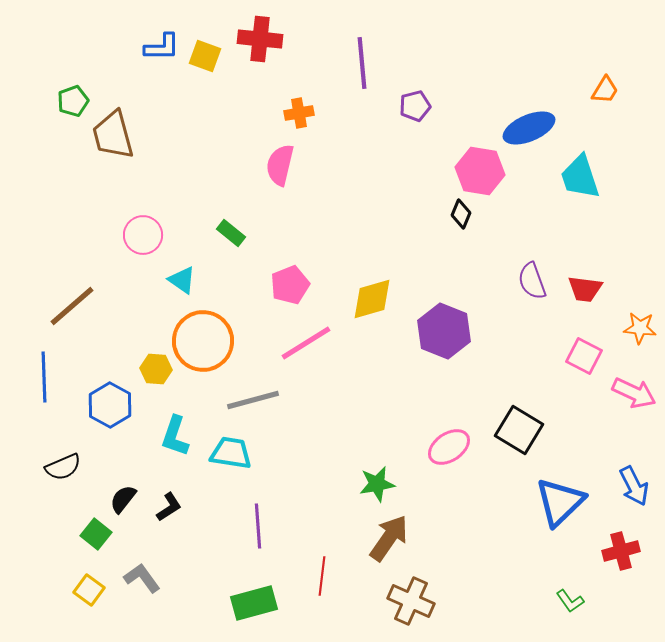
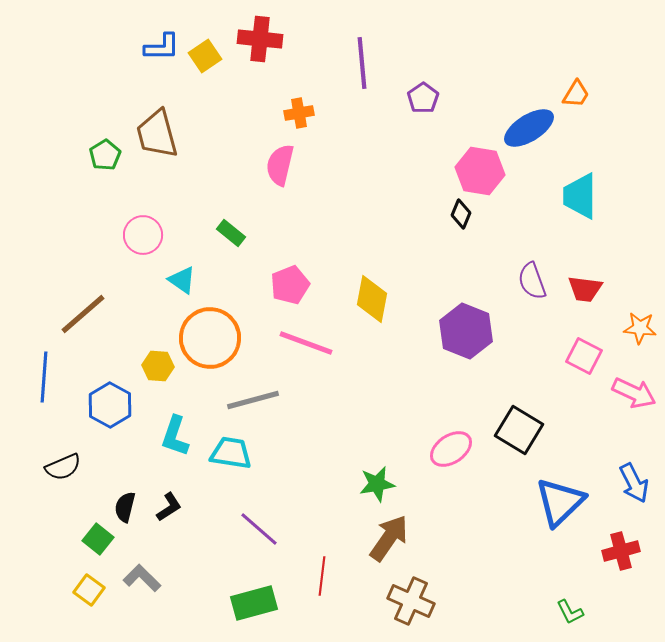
yellow square at (205, 56): rotated 36 degrees clockwise
orange trapezoid at (605, 90): moved 29 px left, 4 px down
green pentagon at (73, 101): moved 32 px right, 54 px down; rotated 12 degrees counterclockwise
purple pentagon at (415, 106): moved 8 px right, 8 px up; rotated 20 degrees counterclockwise
blue ellipse at (529, 128): rotated 9 degrees counterclockwise
brown trapezoid at (113, 135): moved 44 px right, 1 px up
cyan trapezoid at (580, 177): moved 19 px down; rotated 18 degrees clockwise
yellow diamond at (372, 299): rotated 63 degrees counterclockwise
brown line at (72, 306): moved 11 px right, 8 px down
purple hexagon at (444, 331): moved 22 px right
orange circle at (203, 341): moved 7 px right, 3 px up
pink line at (306, 343): rotated 52 degrees clockwise
yellow hexagon at (156, 369): moved 2 px right, 3 px up
blue line at (44, 377): rotated 6 degrees clockwise
pink ellipse at (449, 447): moved 2 px right, 2 px down
blue arrow at (634, 486): moved 3 px up
black semicircle at (123, 499): moved 2 px right, 8 px down; rotated 24 degrees counterclockwise
purple line at (258, 526): moved 1 px right, 3 px down; rotated 45 degrees counterclockwise
green square at (96, 534): moved 2 px right, 5 px down
gray L-shape at (142, 578): rotated 9 degrees counterclockwise
green L-shape at (570, 601): moved 11 px down; rotated 8 degrees clockwise
